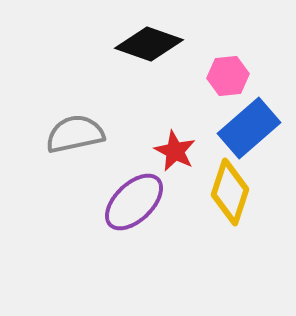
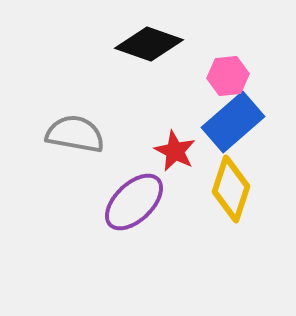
blue rectangle: moved 16 px left, 6 px up
gray semicircle: rotated 22 degrees clockwise
yellow diamond: moved 1 px right, 3 px up
